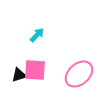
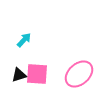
cyan arrow: moved 13 px left, 5 px down
pink square: moved 2 px right, 4 px down
